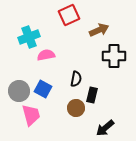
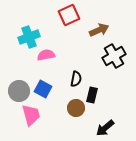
black cross: rotated 30 degrees counterclockwise
